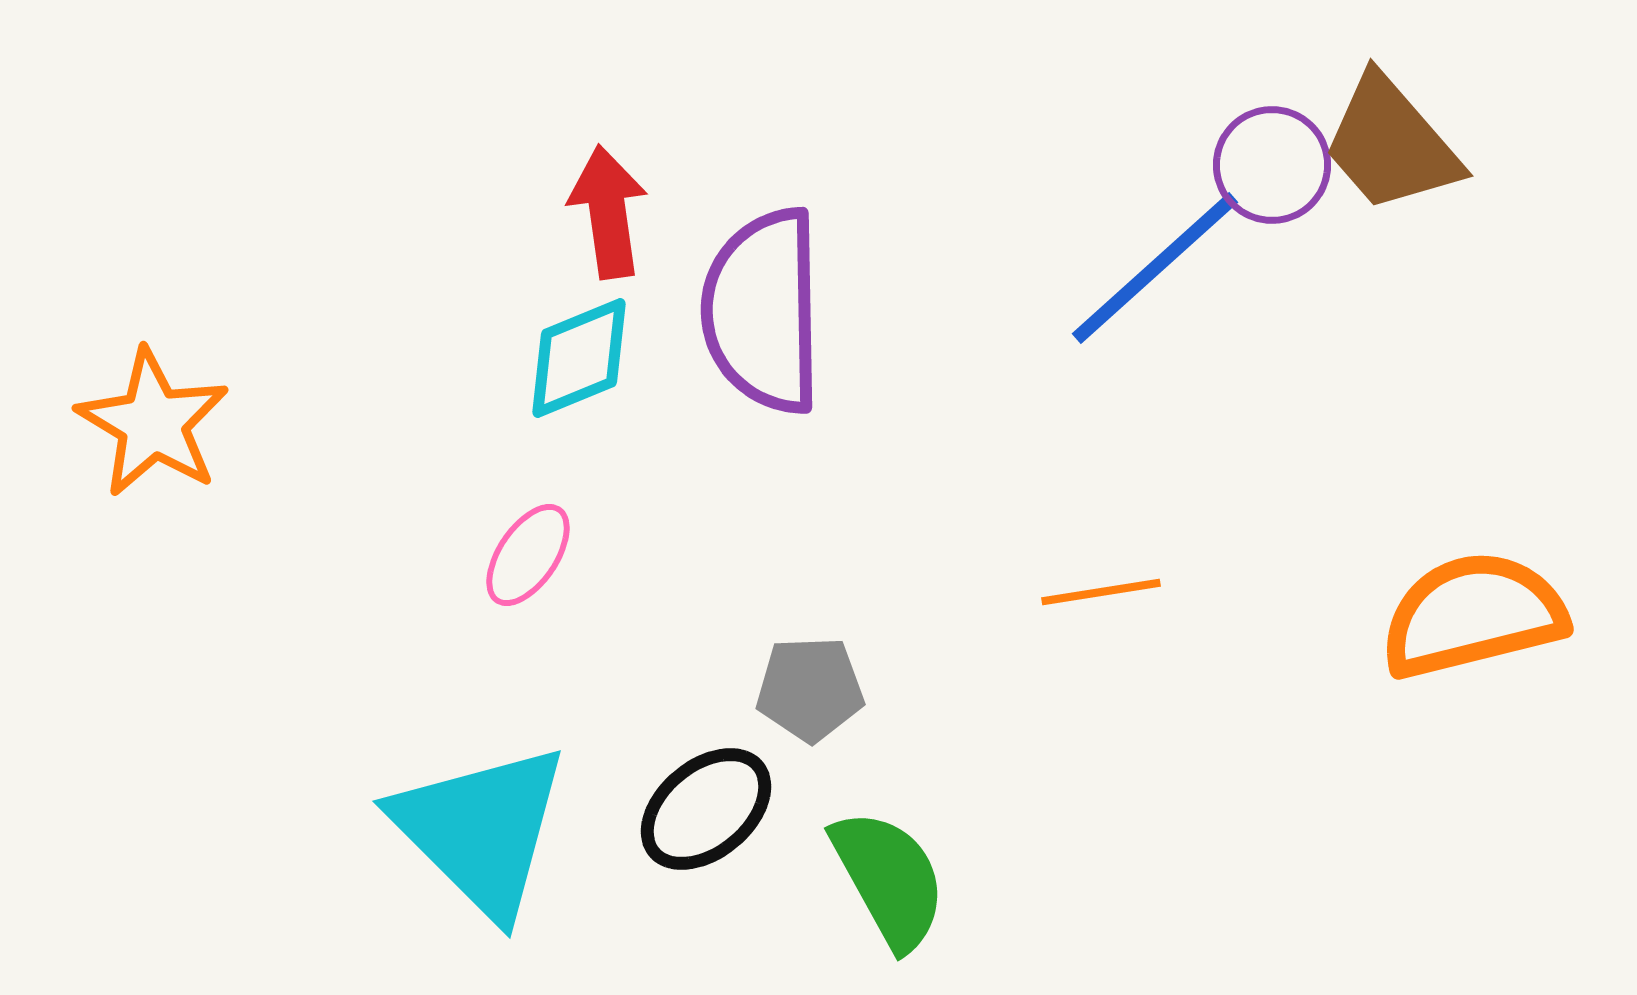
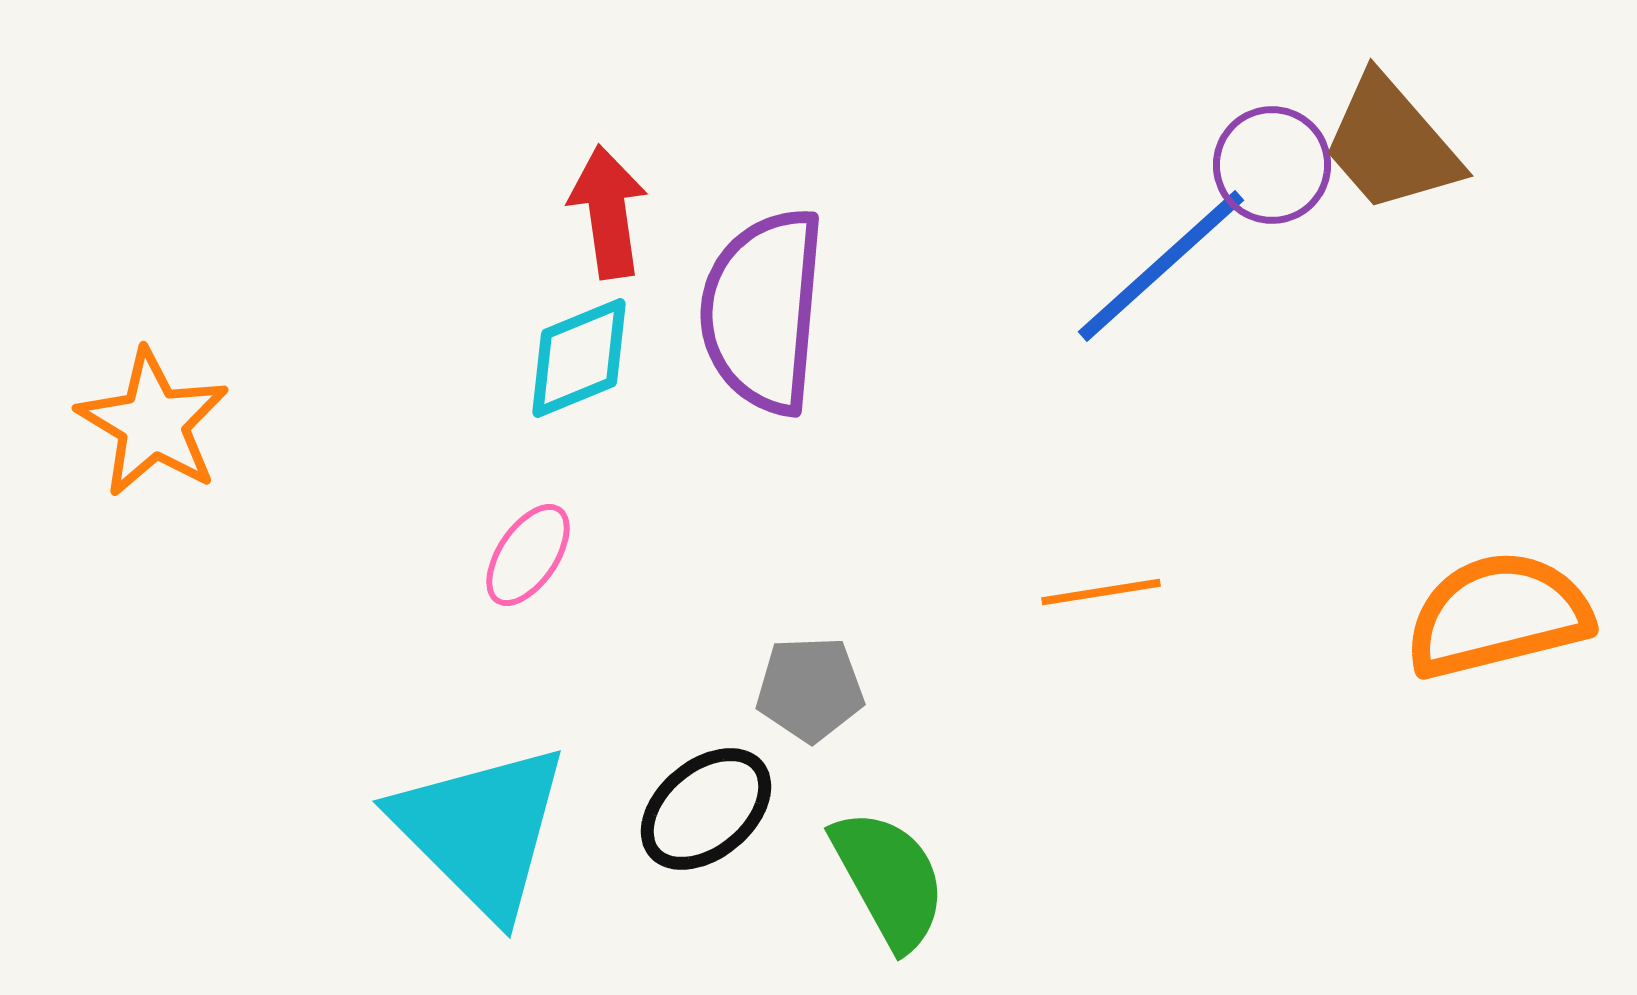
blue line: moved 6 px right, 2 px up
purple semicircle: rotated 6 degrees clockwise
orange semicircle: moved 25 px right
